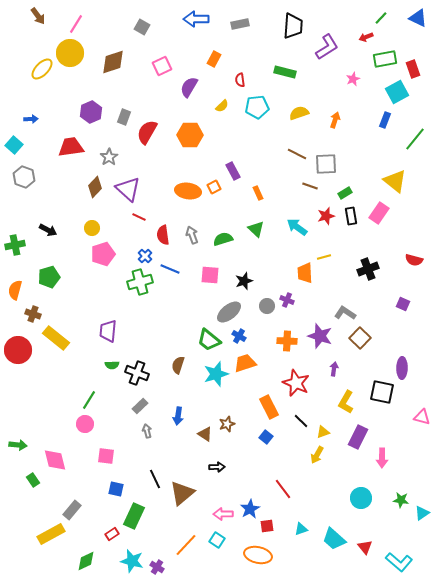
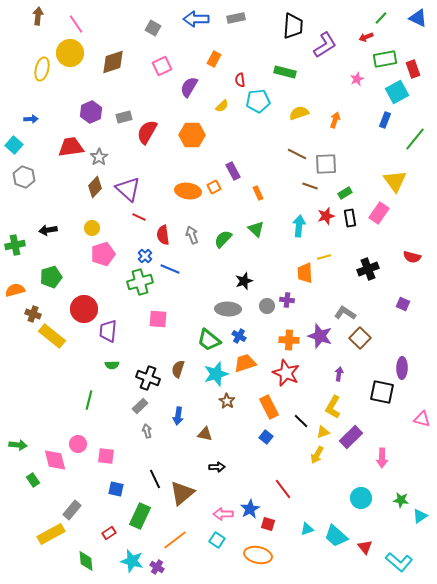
brown arrow at (38, 16): rotated 138 degrees counterclockwise
pink line at (76, 24): rotated 66 degrees counterclockwise
gray rectangle at (240, 24): moved 4 px left, 6 px up
gray square at (142, 27): moved 11 px right, 1 px down
purple L-shape at (327, 47): moved 2 px left, 2 px up
yellow ellipse at (42, 69): rotated 30 degrees counterclockwise
pink star at (353, 79): moved 4 px right
cyan pentagon at (257, 107): moved 1 px right, 6 px up
gray rectangle at (124, 117): rotated 56 degrees clockwise
orange hexagon at (190, 135): moved 2 px right
gray star at (109, 157): moved 10 px left
yellow triangle at (395, 181): rotated 15 degrees clockwise
black rectangle at (351, 216): moved 1 px left, 2 px down
cyan arrow at (297, 227): moved 2 px right, 1 px up; rotated 60 degrees clockwise
black arrow at (48, 230): rotated 144 degrees clockwise
green semicircle at (223, 239): rotated 30 degrees counterclockwise
red semicircle at (414, 260): moved 2 px left, 3 px up
pink square at (210, 275): moved 52 px left, 44 px down
green pentagon at (49, 277): moved 2 px right
orange semicircle at (15, 290): rotated 60 degrees clockwise
purple cross at (287, 300): rotated 16 degrees counterclockwise
gray ellipse at (229, 312): moved 1 px left, 3 px up; rotated 40 degrees clockwise
yellow rectangle at (56, 338): moved 4 px left, 2 px up
orange cross at (287, 341): moved 2 px right, 1 px up
red circle at (18, 350): moved 66 px right, 41 px up
brown semicircle at (178, 365): moved 4 px down
purple arrow at (334, 369): moved 5 px right, 5 px down
black cross at (137, 373): moved 11 px right, 5 px down
red star at (296, 383): moved 10 px left, 10 px up
green line at (89, 400): rotated 18 degrees counterclockwise
yellow L-shape at (346, 402): moved 13 px left, 5 px down
pink triangle at (422, 417): moved 2 px down
pink circle at (85, 424): moved 7 px left, 20 px down
brown star at (227, 424): moved 23 px up; rotated 21 degrees counterclockwise
brown triangle at (205, 434): rotated 21 degrees counterclockwise
purple rectangle at (358, 437): moved 7 px left; rotated 20 degrees clockwise
cyan triangle at (422, 513): moved 2 px left, 3 px down
green rectangle at (134, 516): moved 6 px right
red square at (267, 526): moved 1 px right, 2 px up; rotated 24 degrees clockwise
cyan triangle at (301, 529): moved 6 px right
red rectangle at (112, 534): moved 3 px left, 1 px up
cyan trapezoid at (334, 539): moved 2 px right, 3 px up
orange line at (186, 545): moved 11 px left, 5 px up; rotated 10 degrees clockwise
green diamond at (86, 561): rotated 70 degrees counterclockwise
